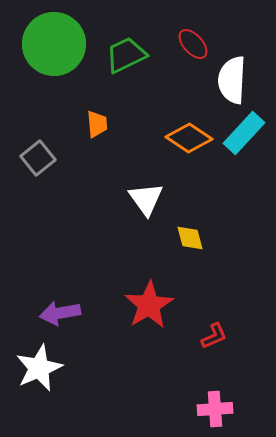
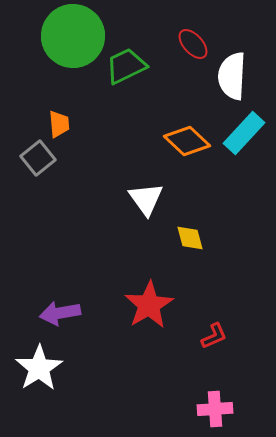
green circle: moved 19 px right, 8 px up
green trapezoid: moved 11 px down
white semicircle: moved 4 px up
orange trapezoid: moved 38 px left
orange diamond: moved 2 px left, 3 px down; rotated 9 degrees clockwise
white star: rotated 9 degrees counterclockwise
